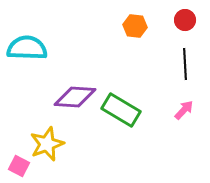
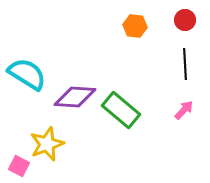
cyan semicircle: moved 26 px down; rotated 30 degrees clockwise
green rectangle: rotated 9 degrees clockwise
